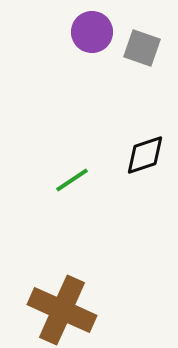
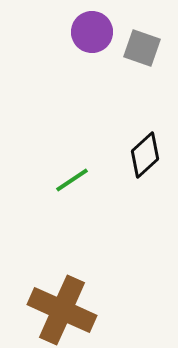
black diamond: rotated 24 degrees counterclockwise
